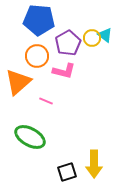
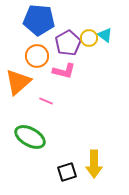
yellow circle: moved 3 px left
